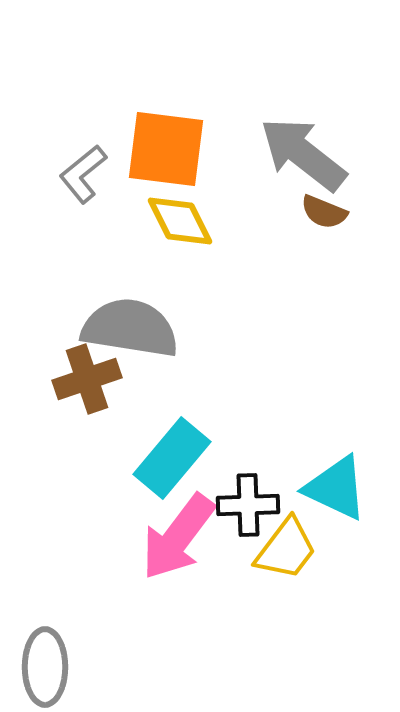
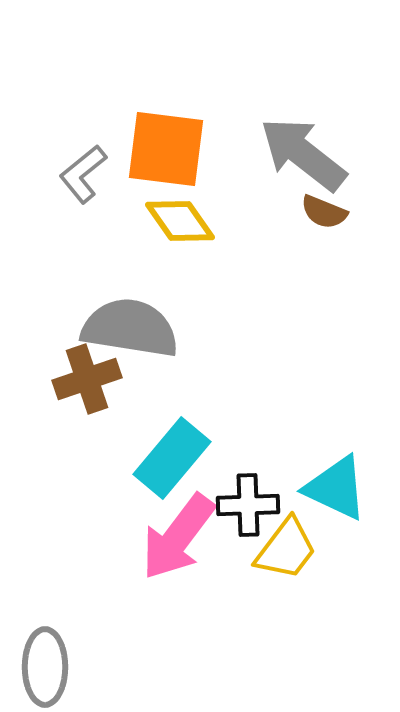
yellow diamond: rotated 8 degrees counterclockwise
